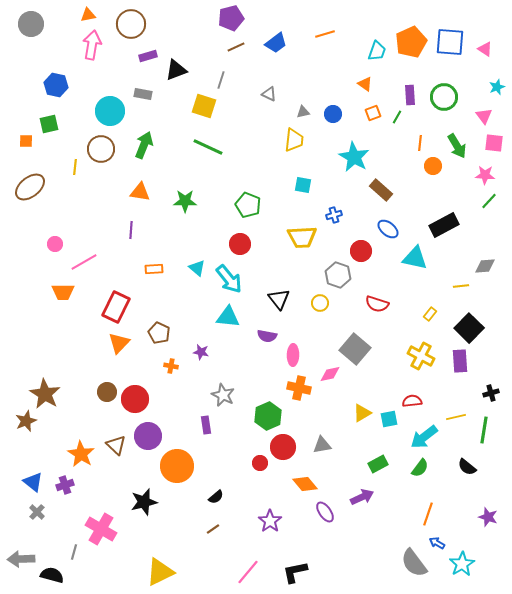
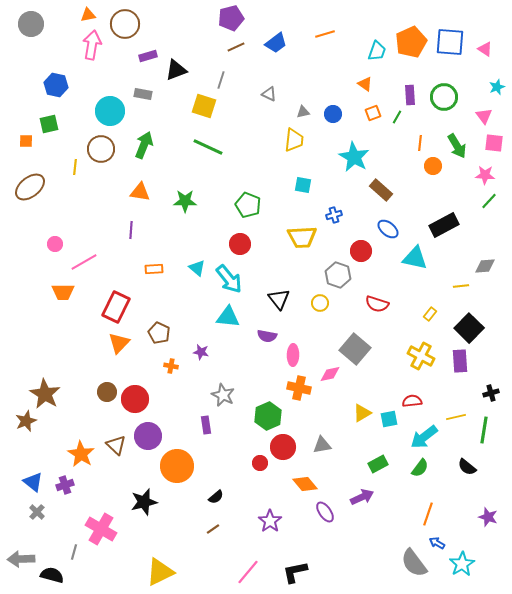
brown circle at (131, 24): moved 6 px left
